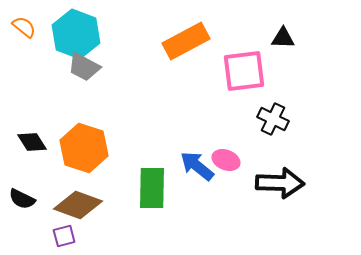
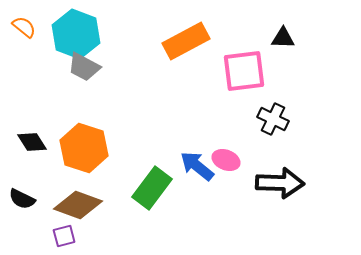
green rectangle: rotated 36 degrees clockwise
